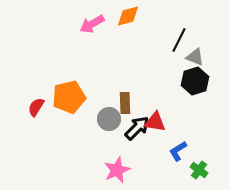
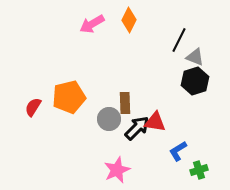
orange diamond: moved 1 px right, 4 px down; rotated 50 degrees counterclockwise
red semicircle: moved 3 px left
green cross: rotated 36 degrees clockwise
